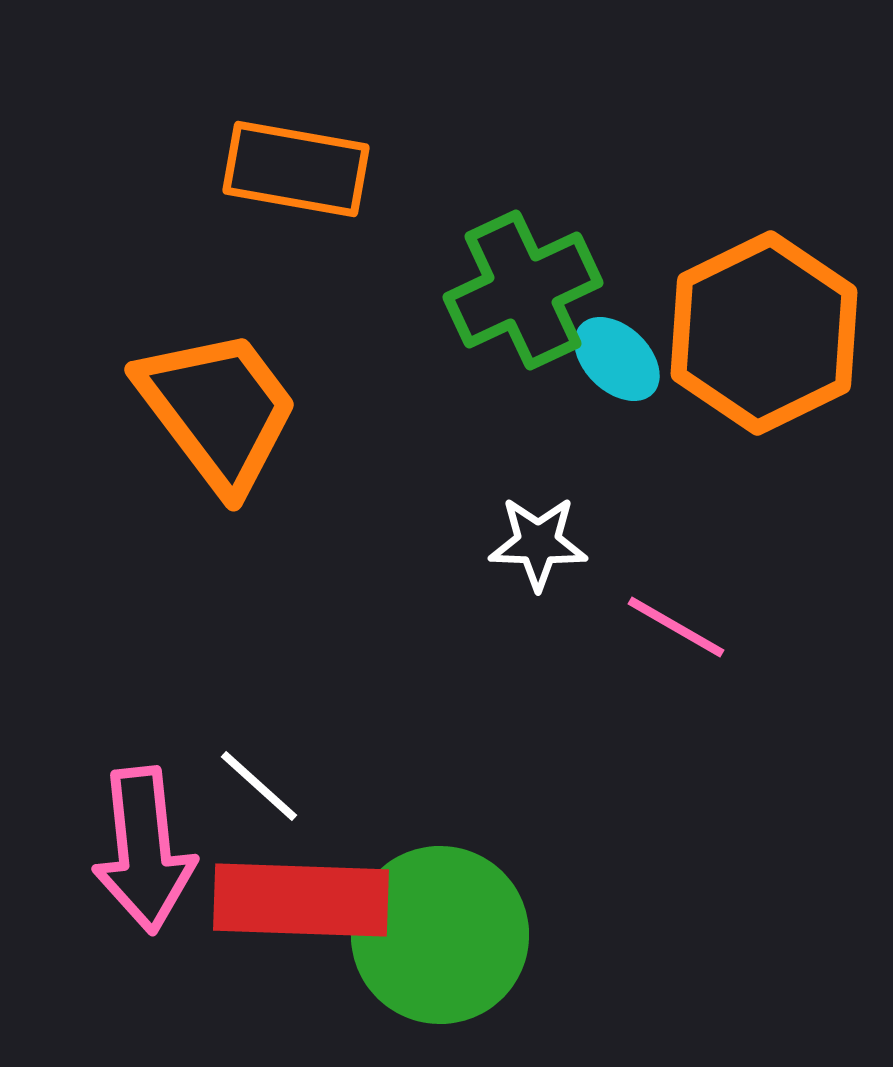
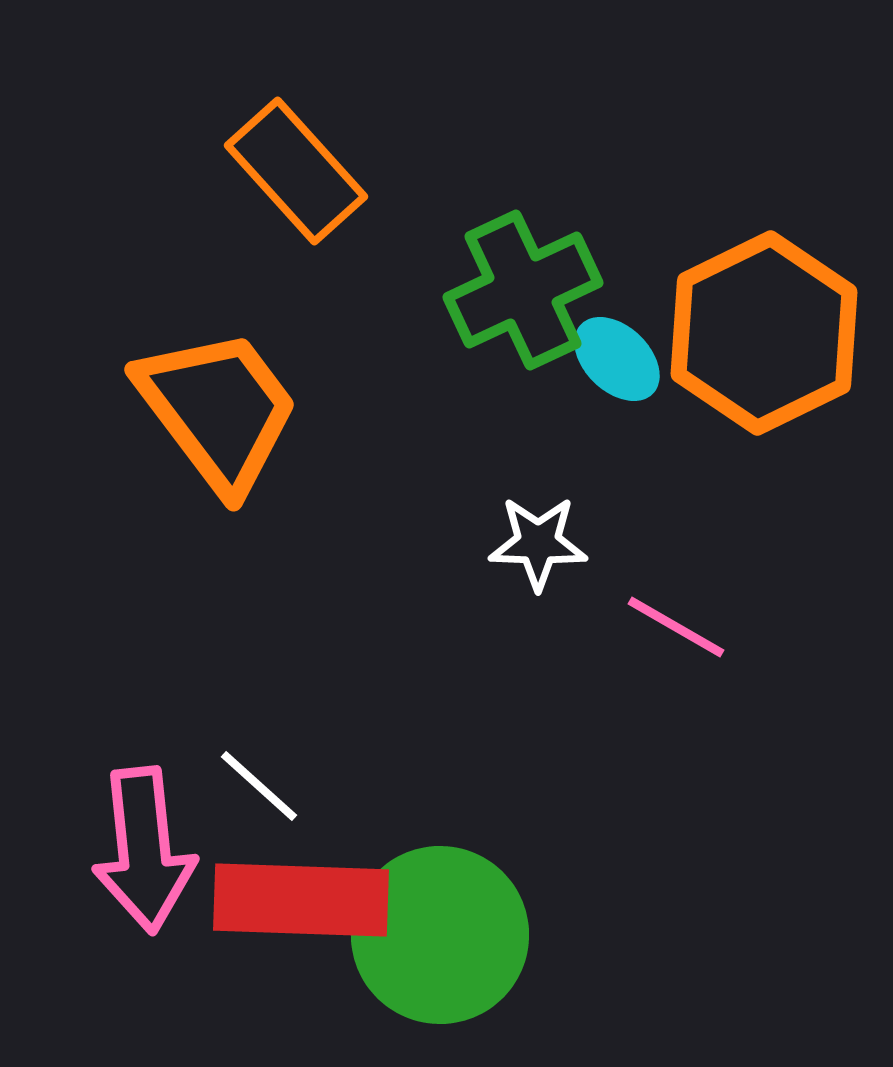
orange rectangle: moved 2 px down; rotated 38 degrees clockwise
